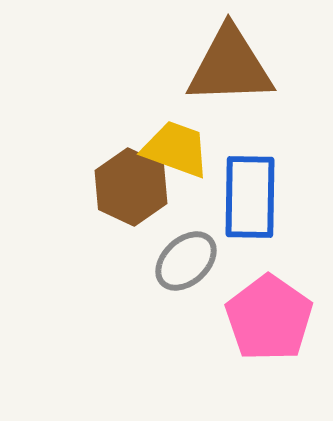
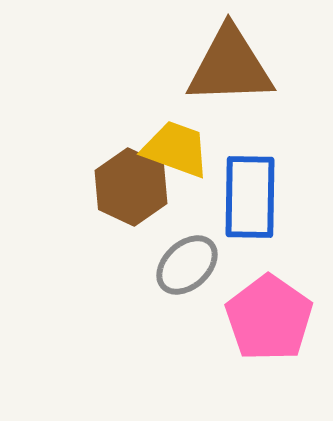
gray ellipse: moved 1 px right, 4 px down
